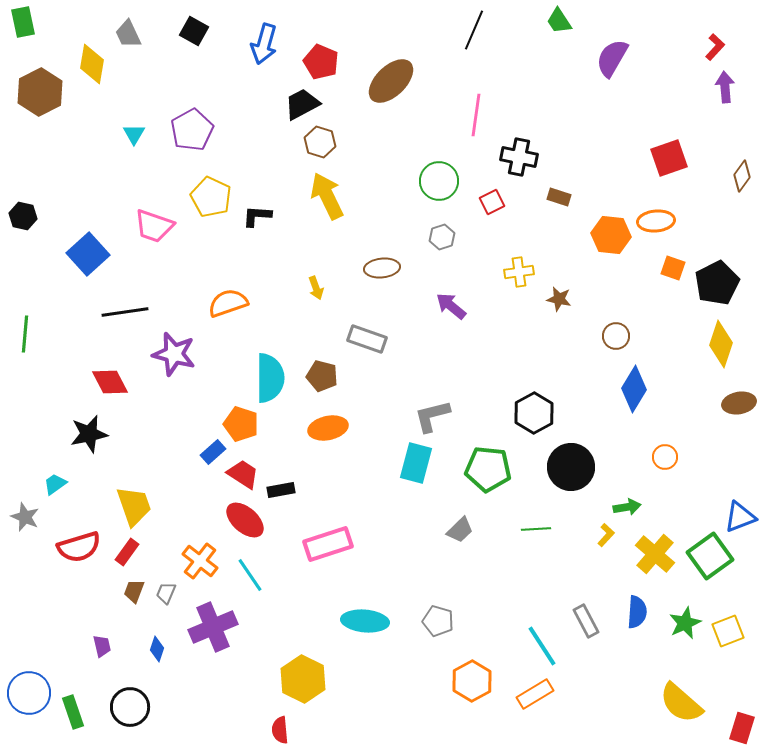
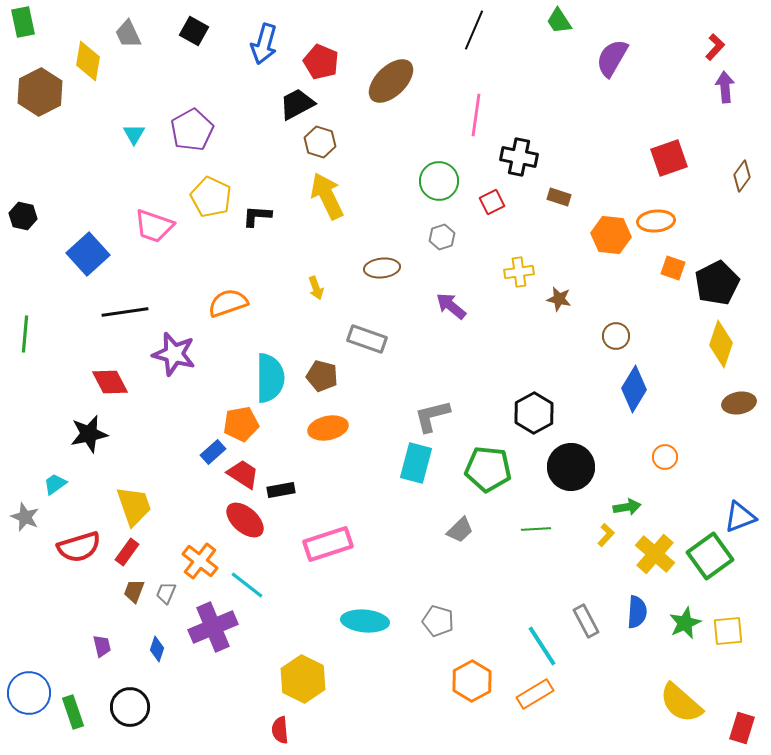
yellow diamond at (92, 64): moved 4 px left, 3 px up
black trapezoid at (302, 104): moved 5 px left
orange pentagon at (241, 424): rotated 28 degrees counterclockwise
cyan line at (250, 575): moved 3 px left, 10 px down; rotated 18 degrees counterclockwise
yellow square at (728, 631): rotated 16 degrees clockwise
